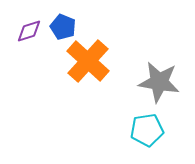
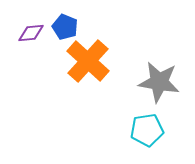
blue pentagon: moved 2 px right
purple diamond: moved 2 px right, 2 px down; rotated 12 degrees clockwise
